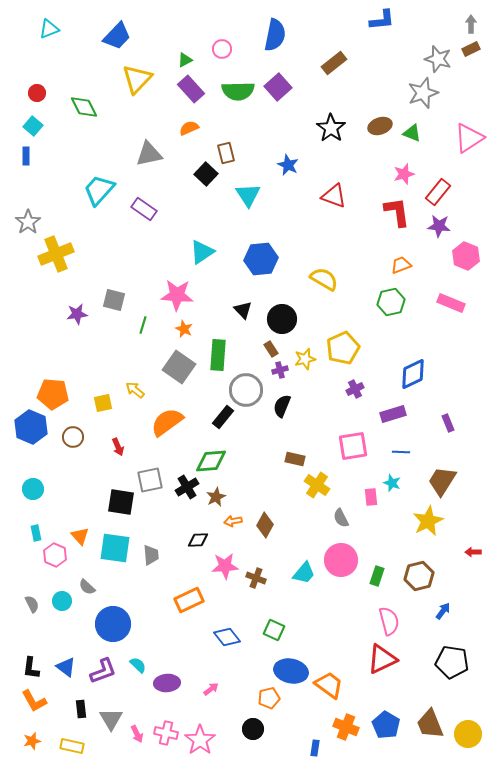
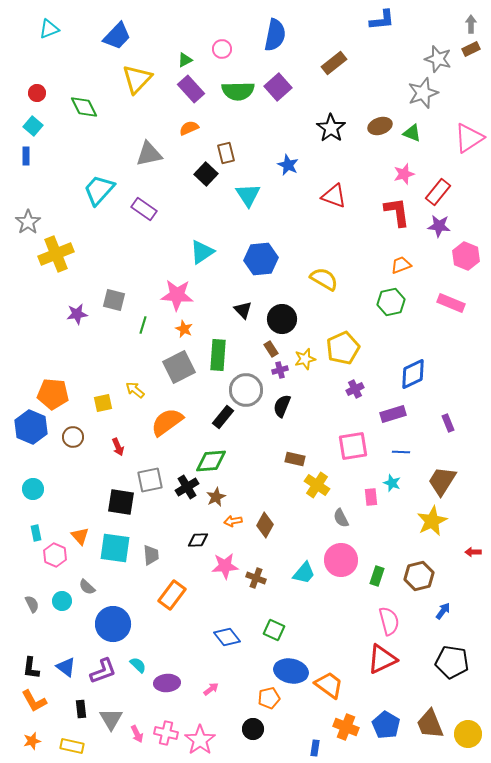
gray square at (179, 367): rotated 28 degrees clockwise
yellow star at (428, 521): moved 4 px right
orange rectangle at (189, 600): moved 17 px left, 5 px up; rotated 28 degrees counterclockwise
